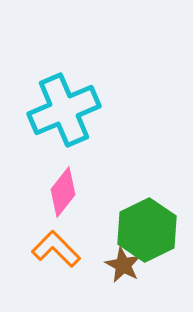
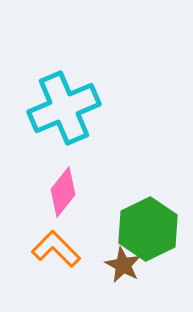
cyan cross: moved 2 px up
green hexagon: moved 1 px right, 1 px up
